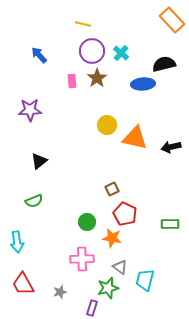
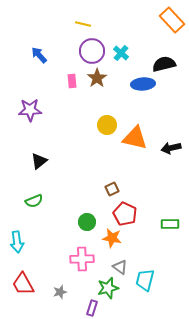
black arrow: moved 1 px down
